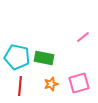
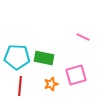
pink line: rotated 64 degrees clockwise
cyan pentagon: rotated 10 degrees counterclockwise
pink square: moved 3 px left, 8 px up
